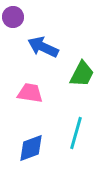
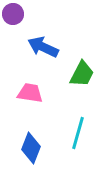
purple circle: moved 3 px up
cyan line: moved 2 px right
blue diamond: rotated 48 degrees counterclockwise
